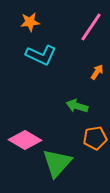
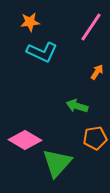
cyan L-shape: moved 1 px right, 3 px up
